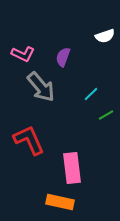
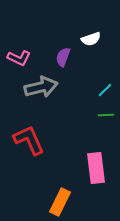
white semicircle: moved 14 px left, 3 px down
pink L-shape: moved 4 px left, 4 px down
gray arrow: rotated 64 degrees counterclockwise
cyan line: moved 14 px right, 4 px up
green line: rotated 28 degrees clockwise
pink rectangle: moved 24 px right
orange rectangle: rotated 76 degrees counterclockwise
